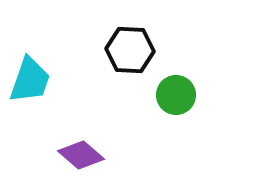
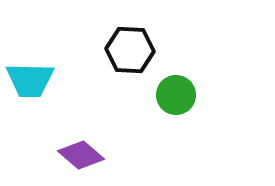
cyan trapezoid: rotated 72 degrees clockwise
